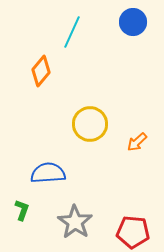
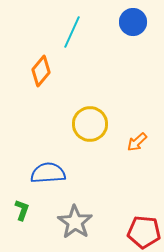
red pentagon: moved 11 px right
